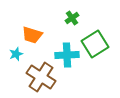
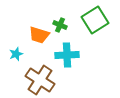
green cross: moved 12 px left, 7 px down; rotated 32 degrees counterclockwise
orange trapezoid: moved 7 px right
green square: moved 24 px up
brown cross: moved 1 px left, 3 px down
